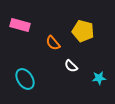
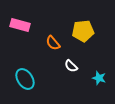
yellow pentagon: rotated 20 degrees counterclockwise
cyan star: rotated 24 degrees clockwise
